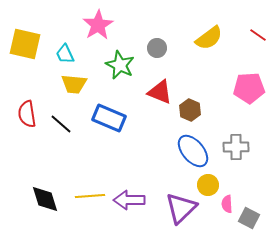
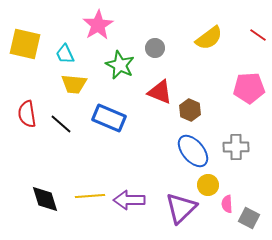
gray circle: moved 2 px left
